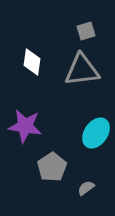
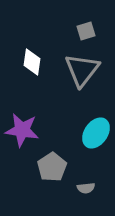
gray triangle: rotated 45 degrees counterclockwise
purple star: moved 3 px left, 4 px down
gray semicircle: rotated 150 degrees counterclockwise
